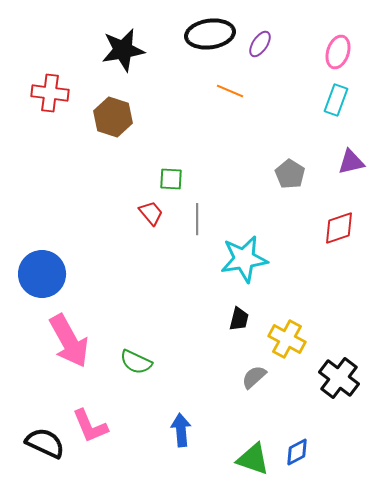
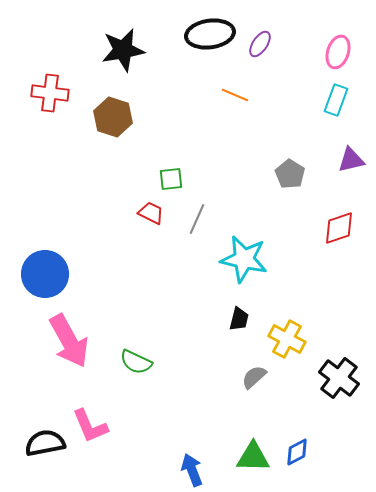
orange line: moved 5 px right, 4 px down
purple triangle: moved 2 px up
green square: rotated 10 degrees counterclockwise
red trapezoid: rotated 24 degrees counterclockwise
gray line: rotated 24 degrees clockwise
cyan star: rotated 21 degrees clockwise
blue circle: moved 3 px right
blue arrow: moved 11 px right, 40 px down; rotated 16 degrees counterclockwise
black semicircle: rotated 36 degrees counterclockwise
green triangle: moved 2 px up; rotated 18 degrees counterclockwise
